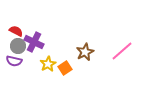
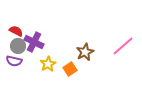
pink line: moved 1 px right, 5 px up
orange square: moved 5 px right, 1 px down
